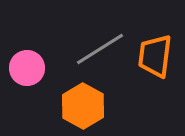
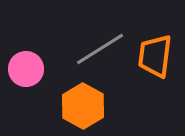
pink circle: moved 1 px left, 1 px down
